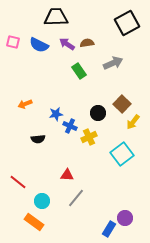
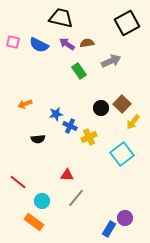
black trapezoid: moved 5 px right, 1 px down; rotated 15 degrees clockwise
gray arrow: moved 2 px left, 2 px up
black circle: moved 3 px right, 5 px up
